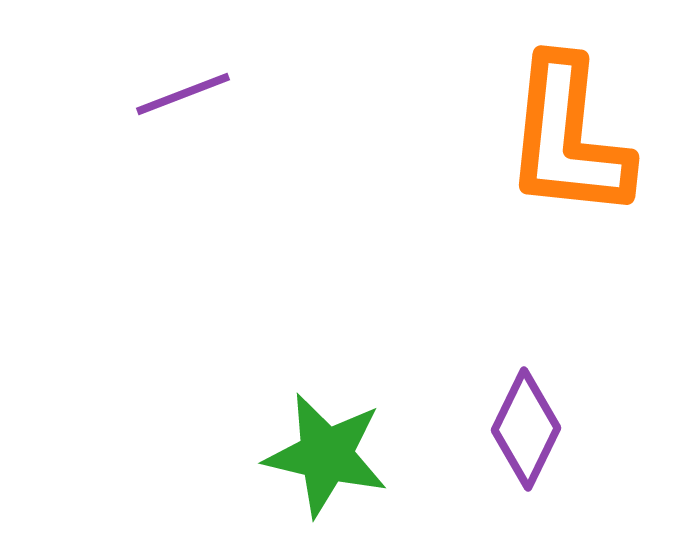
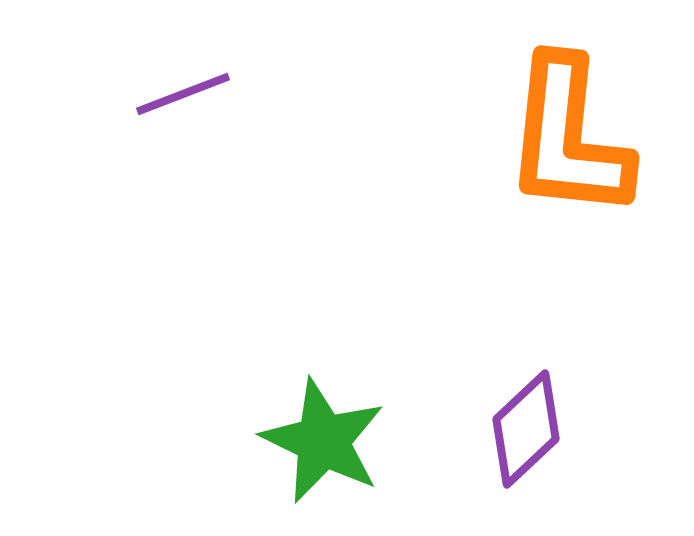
purple diamond: rotated 21 degrees clockwise
green star: moved 3 px left, 14 px up; rotated 13 degrees clockwise
